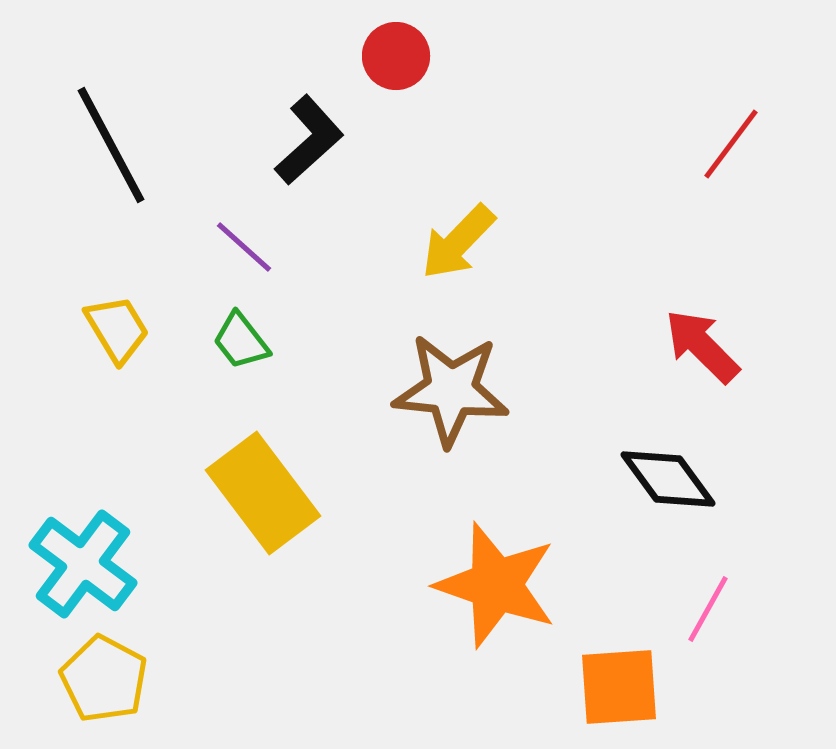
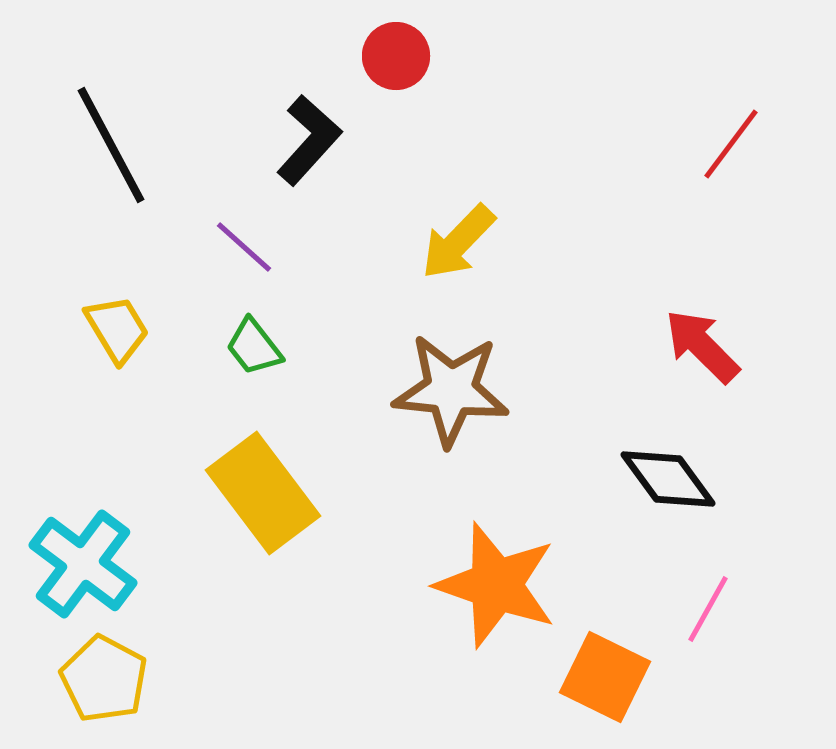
black L-shape: rotated 6 degrees counterclockwise
green trapezoid: moved 13 px right, 6 px down
orange square: moved 14 px left, 10 px up; rotated 30 degrees clockwise
